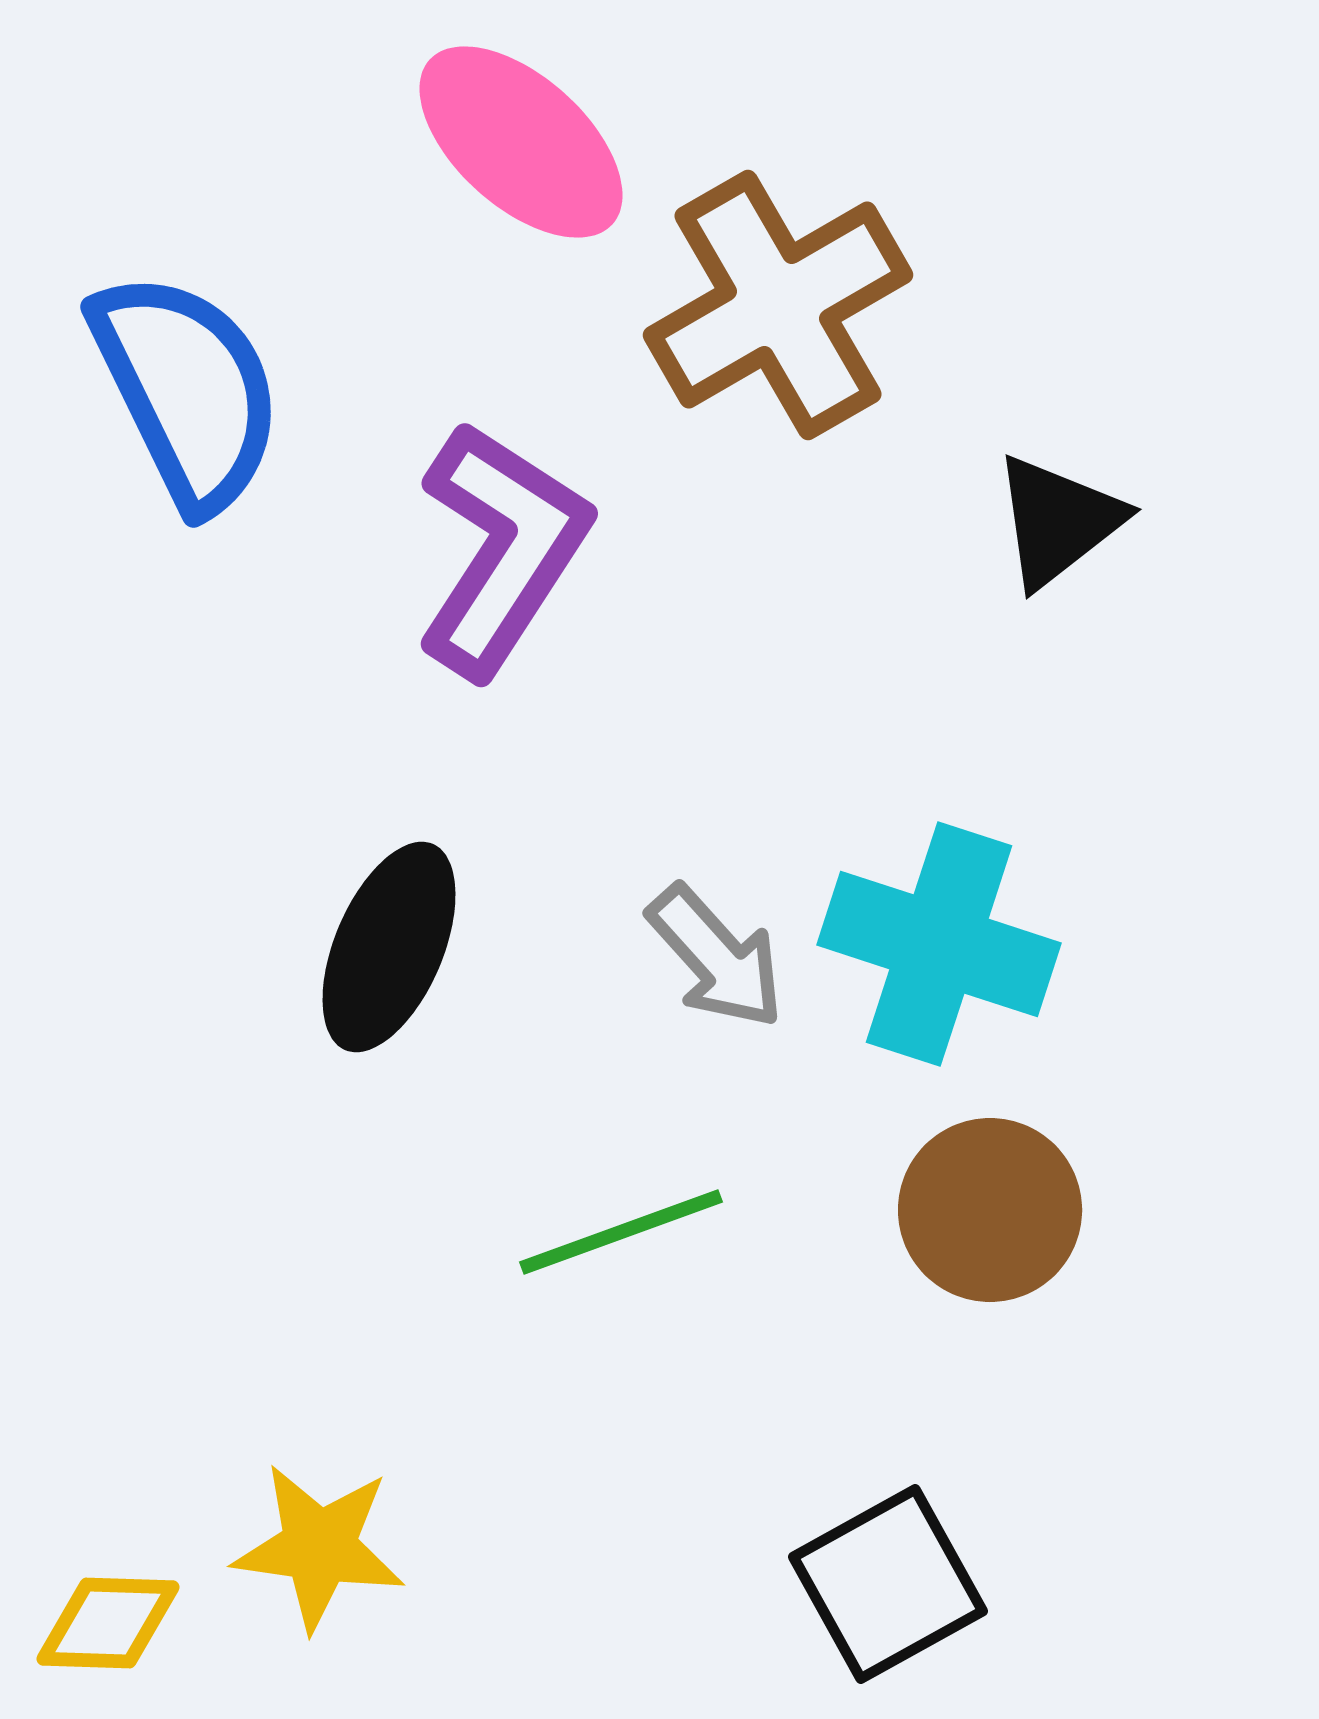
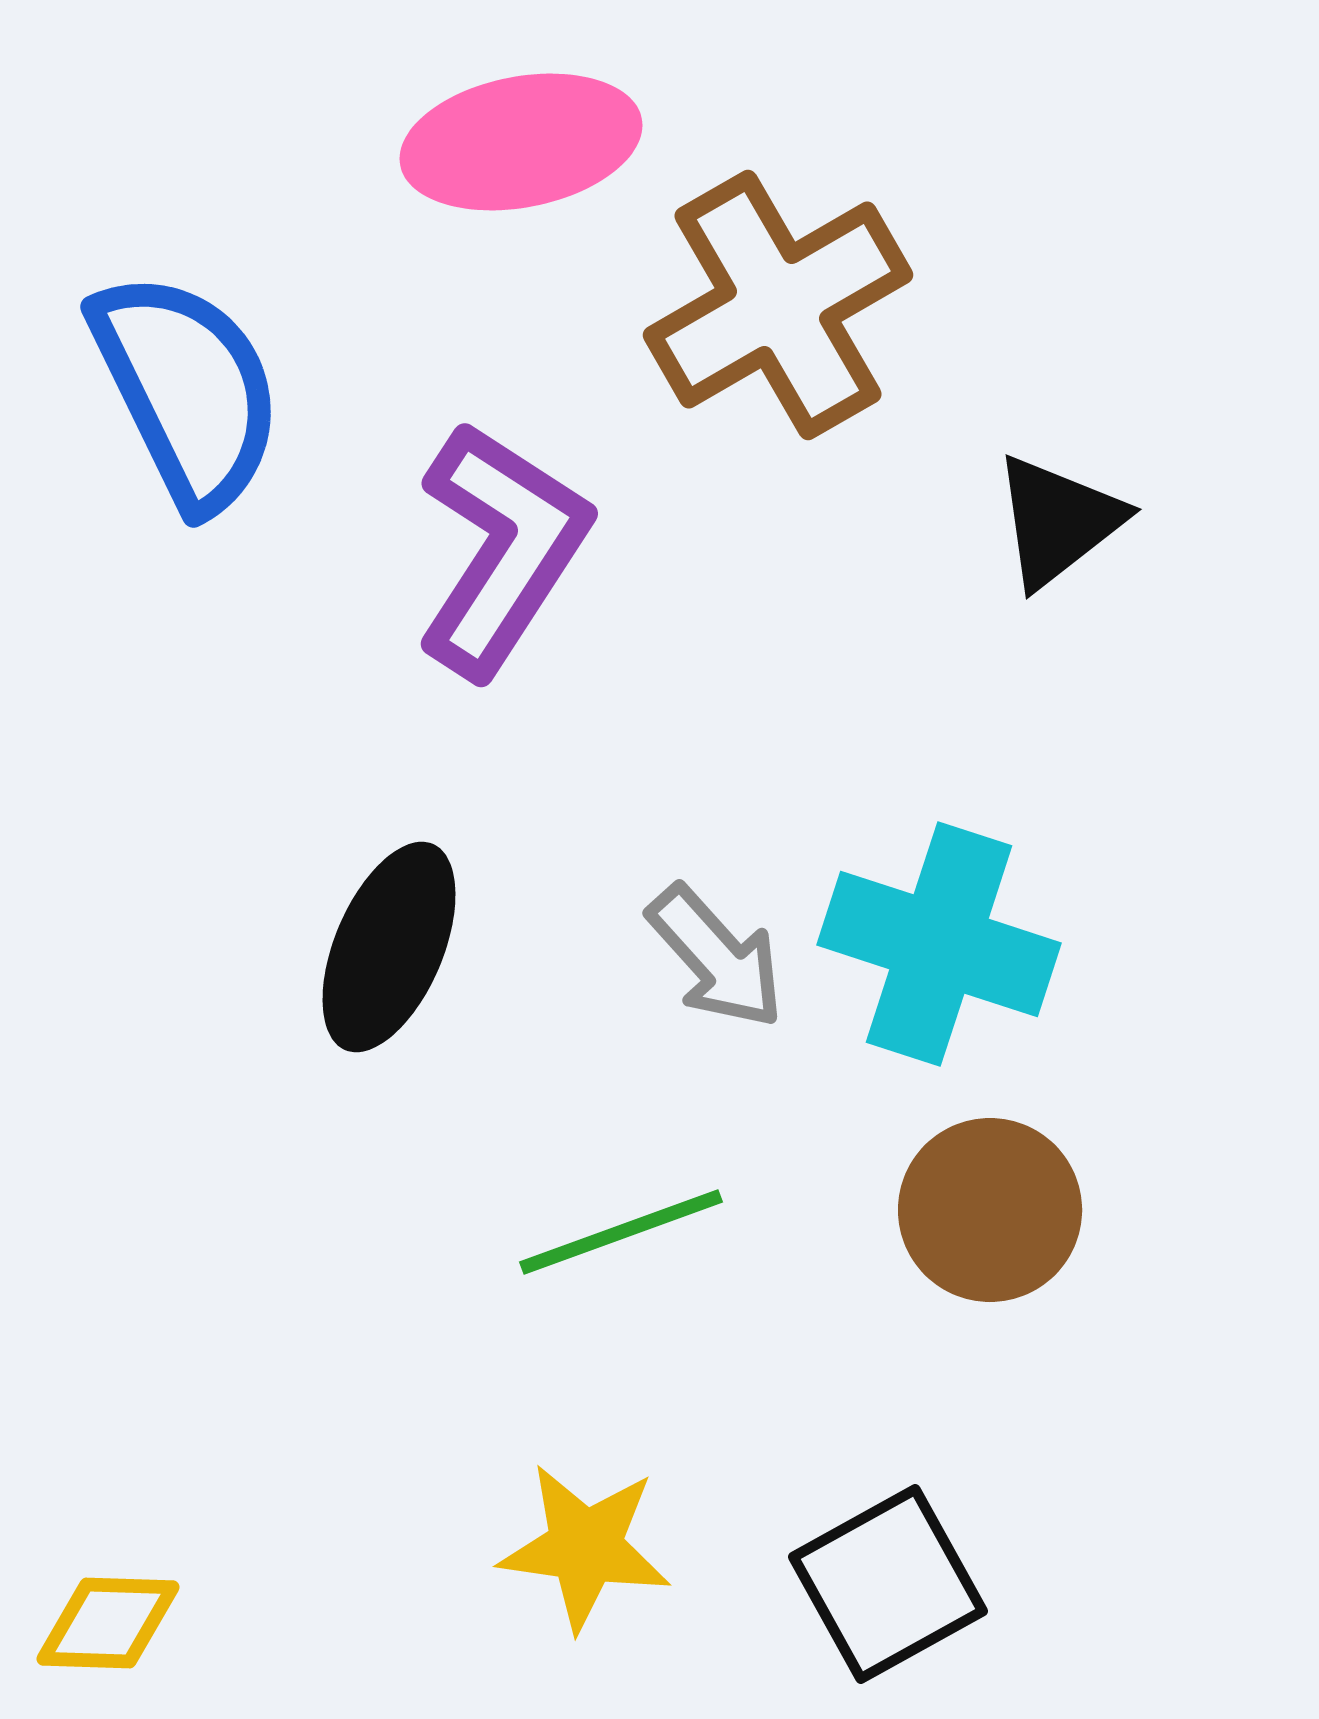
pink ellipse: rotated 53 degrees counterclockwise
yellow star: moved 266 px right
